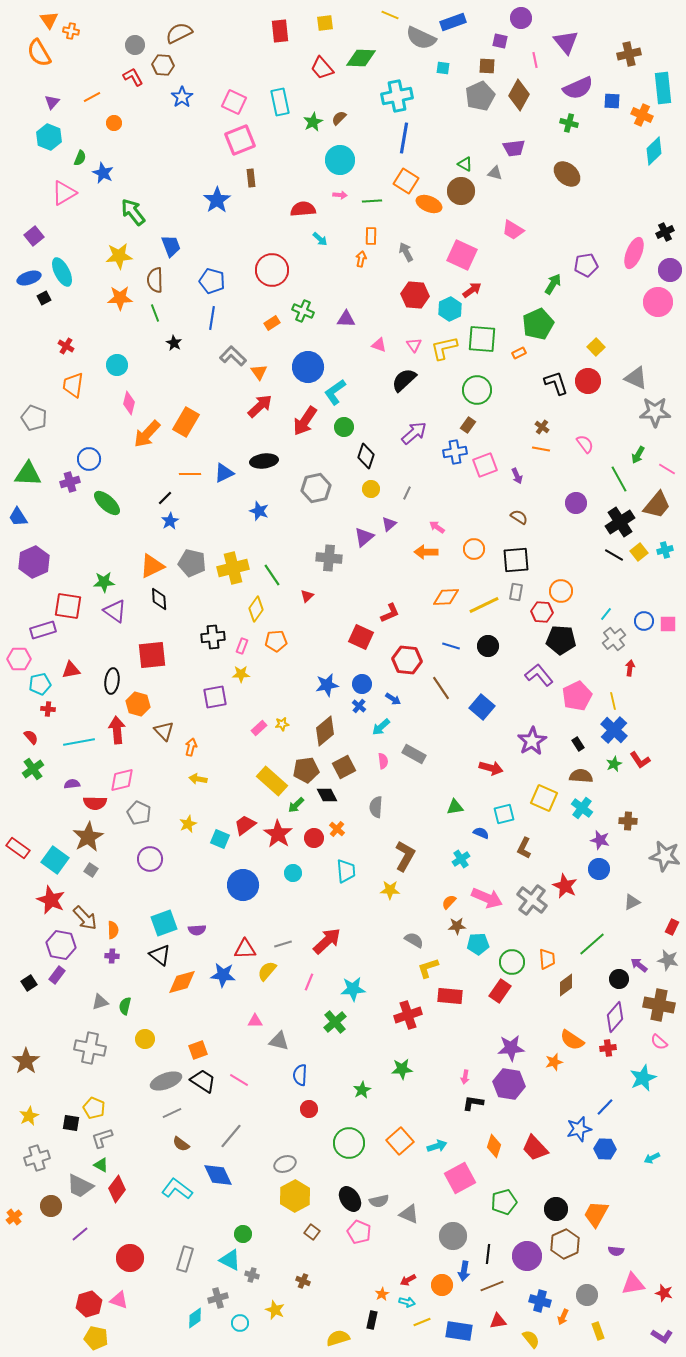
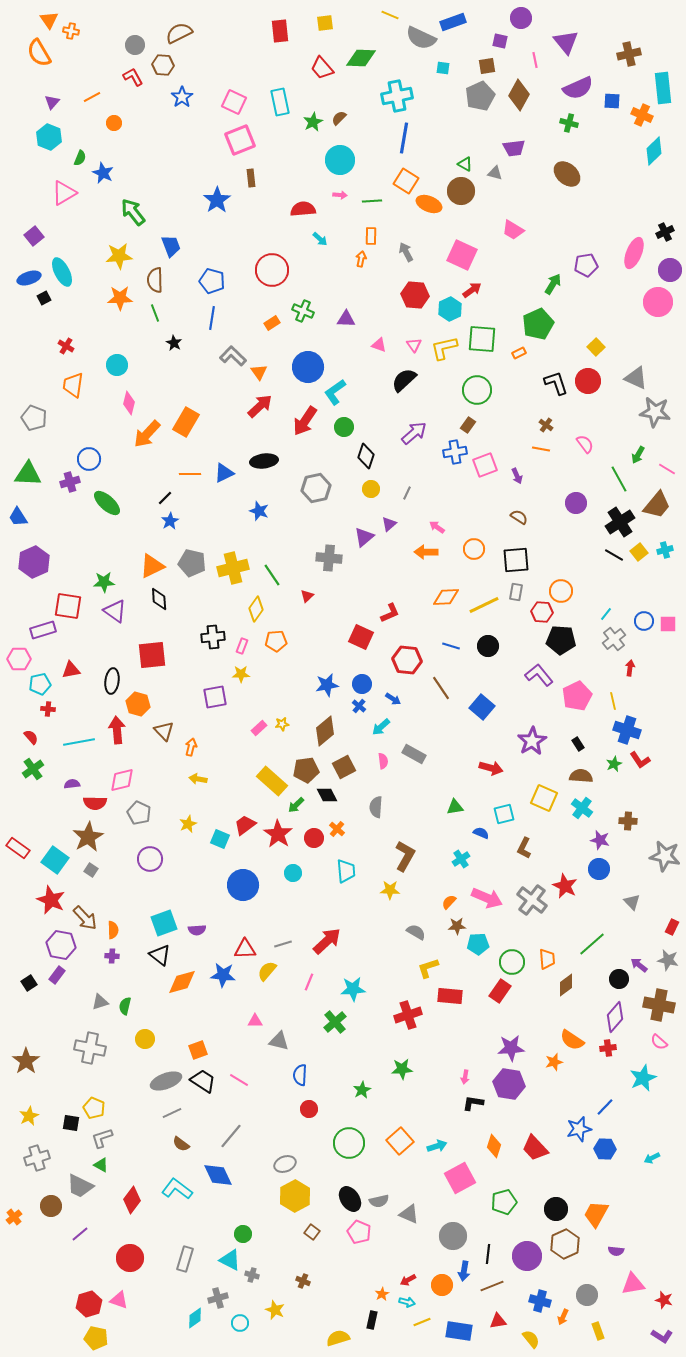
brown square at (487, 66): rotated 12 degrees counterclockwise
gray star at (655, 412): rotated 8 degrees clockwise
brown cross at (542, 427): moved 4 px right, 2 px up
blue cross at (614, 730): moved 13 px right; rotated 24 degrees counterclockwise
gray triangle at (632, 902): rotated 48 degrees counterclockwise
gray semicircle at (414, 940): moved 2 px right, 8 px up
red diamond at (117, 1189): moved 15 px right, 11 px down
red star at (664, 1293): moved 7 px down
